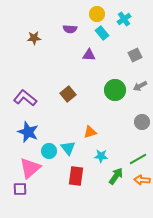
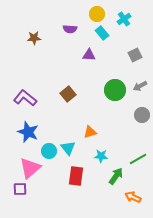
gray circle: moved 7 px up
orange arrow: moved 9 px left, 17 px down; rotated 21 degrees clockwise
